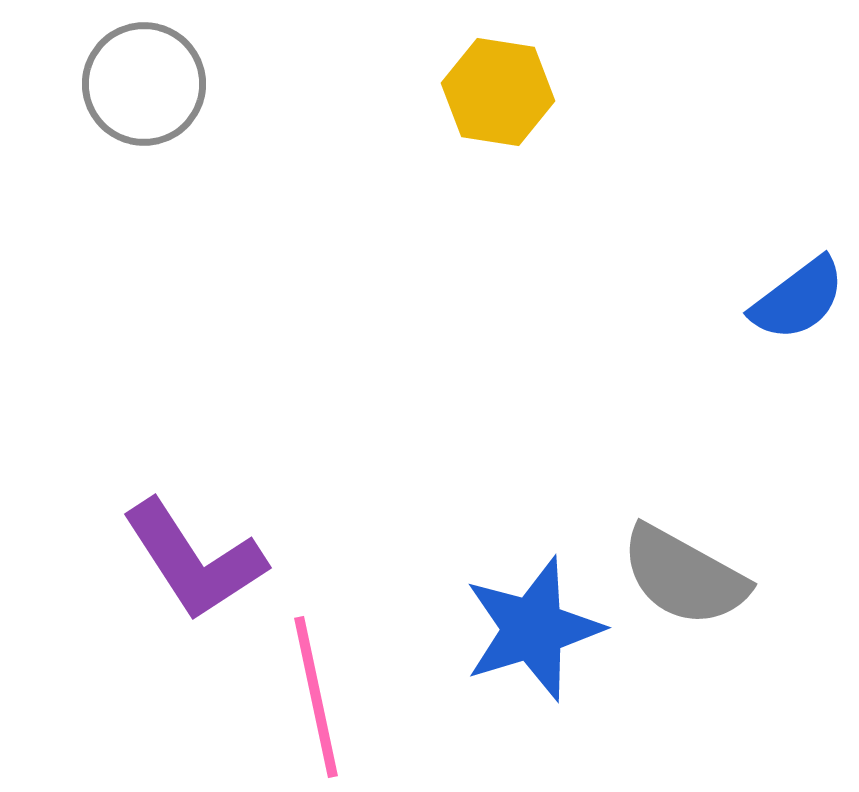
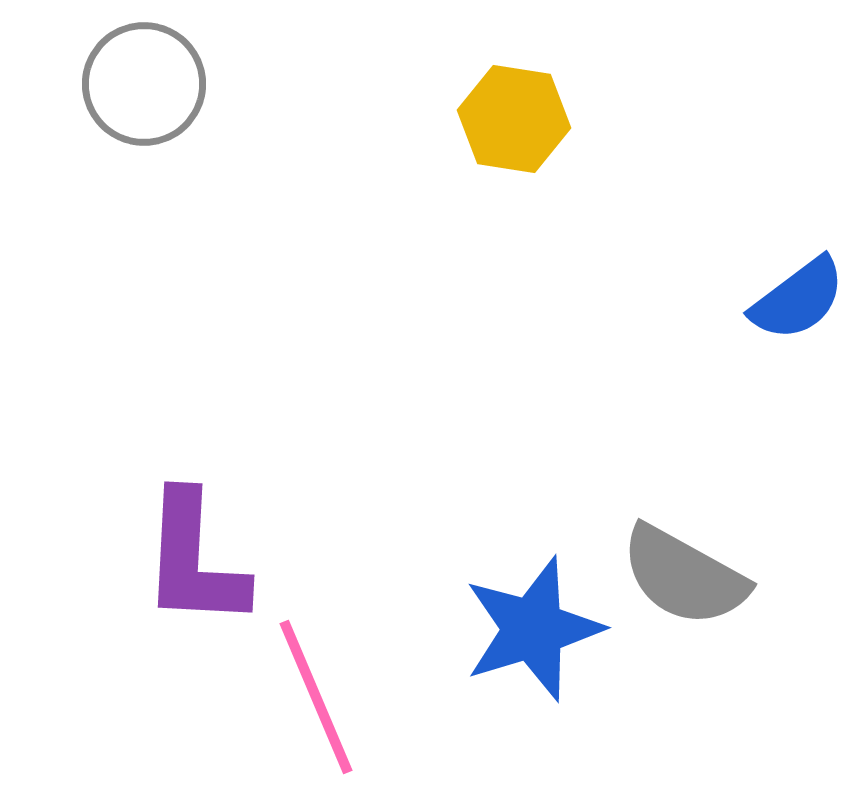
yellow hexagon: moved 16 px right, 27 px down
purple L-shape: rotated 36 degrees clockwise
pink line: rotated 11 degrees counterclockwise
